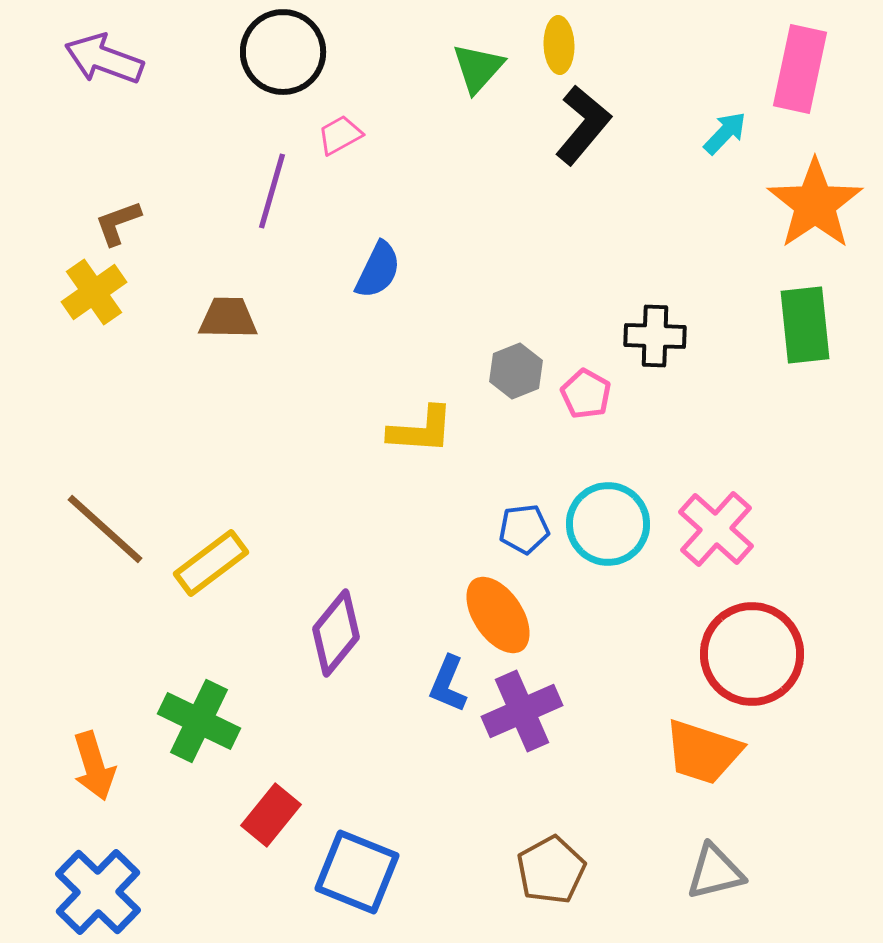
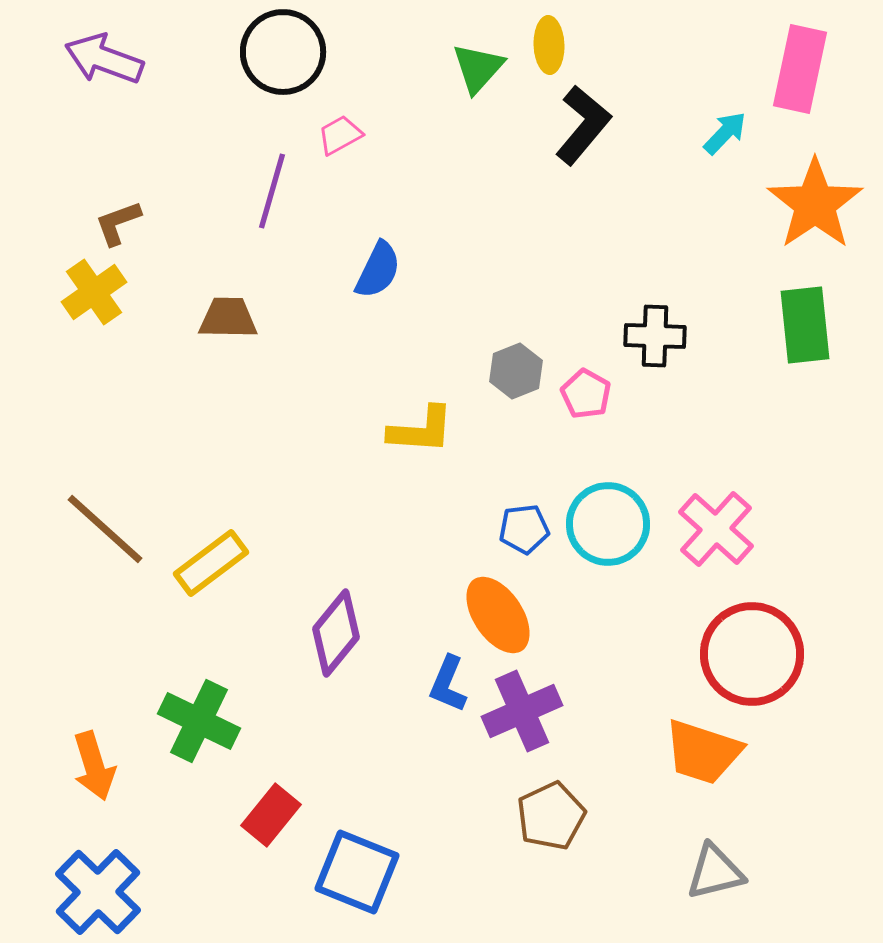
yellow ellipse: moved 10 px left
brown pentagon: moved 54 px up; rotated 4 degrees clockwise
